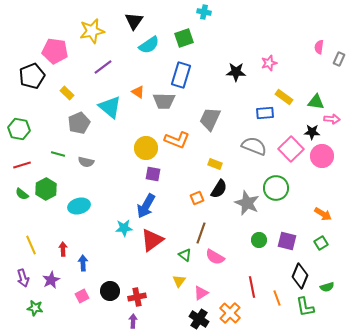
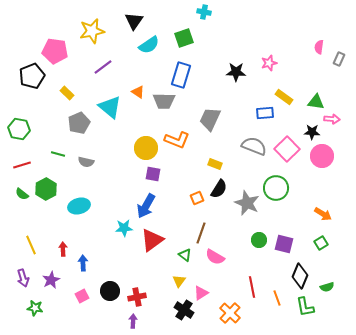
pink square at (291, 149): moved 4 px left
purple square at (287, 241): moved 3 px left, 3 px down
black cross at (199, 319): moved 15 px left, 9 px up
